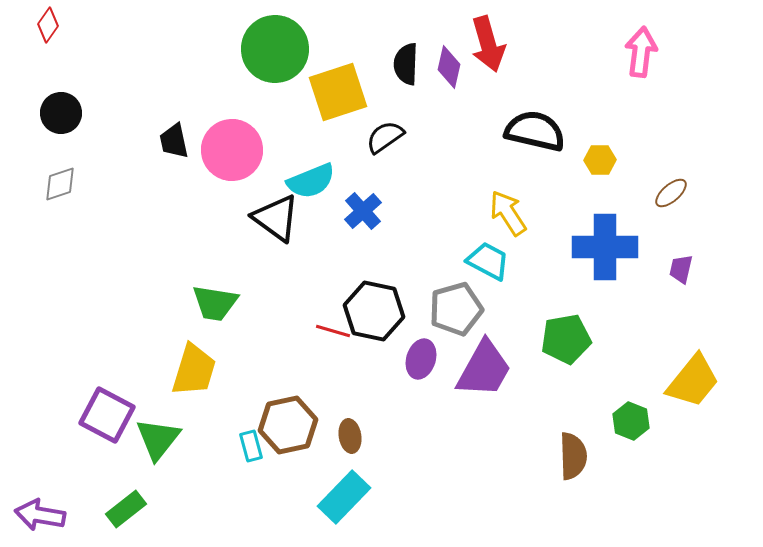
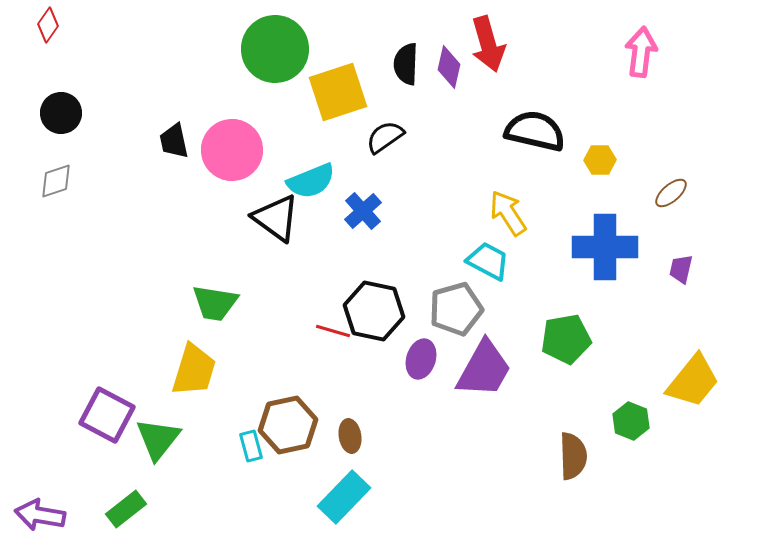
gray diamond at (60, 184): moved 4 px left, 3 px up
